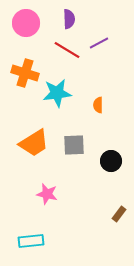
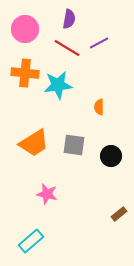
purple semicircle: rotated 12 degrees clockwise
pink circle: moved 1 px left, 6 px down
red line: moved 2 px up
orange cross: rotated 12 degrees counterclockwise
cyan star: moved 1 px right, 8 px up
orange semicircle: moved 1 px right, 2 px down
gray square: rotated 10 degrees clockwise
black circle: moved 5 px up
brown rectangle: rotated 14 degrees clockwise
cyan rectangle: rotated 35 degrees counterclockwise
